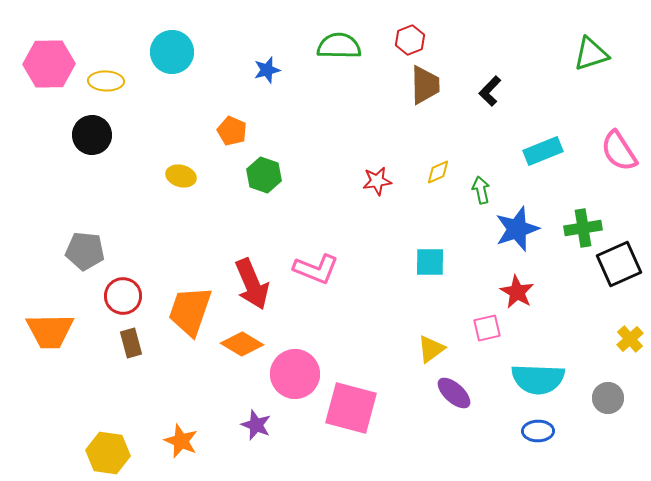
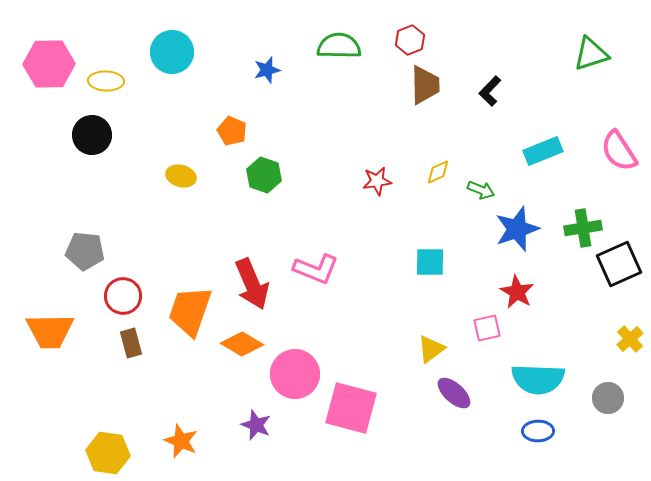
green arrow at (481, 190): rotated 124 degrees clockwise
